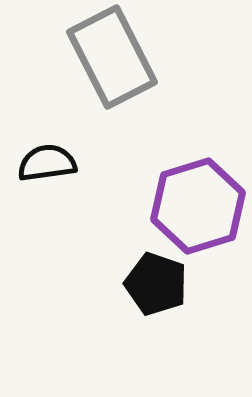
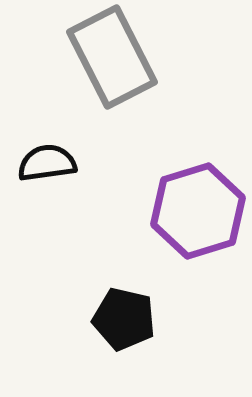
purple hexagon: moved 5 px down
black pentagon: moved 32 px left, 35 px down; rotated 6 degrees counterclockwise
